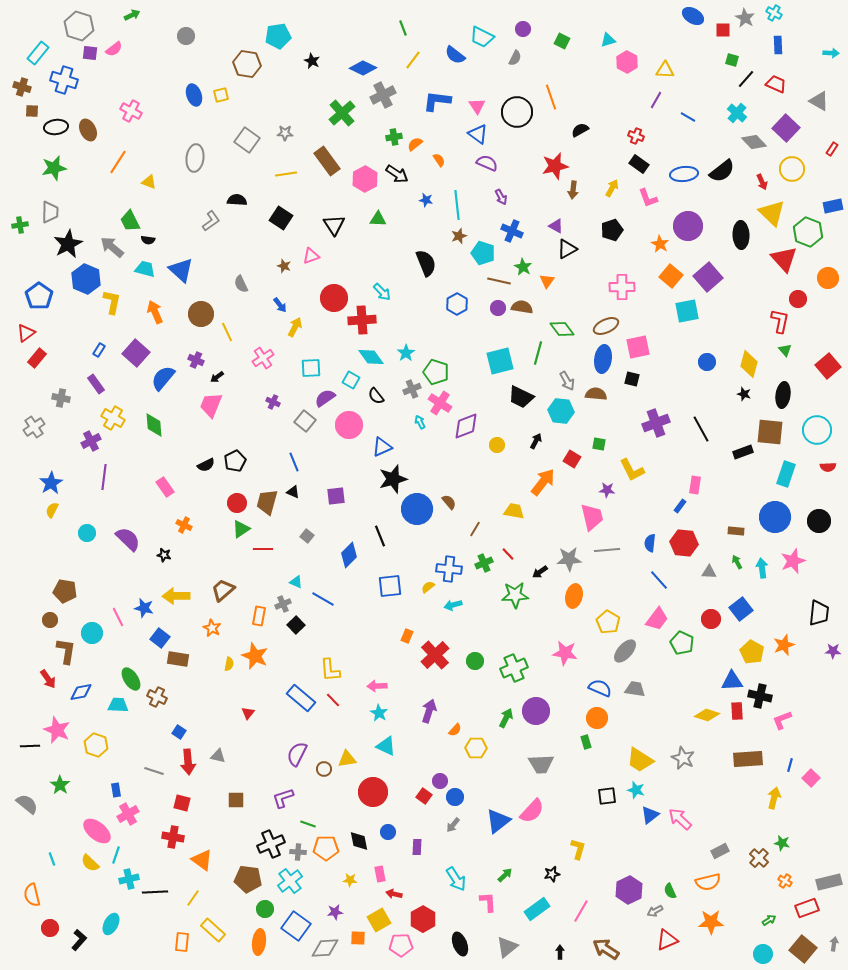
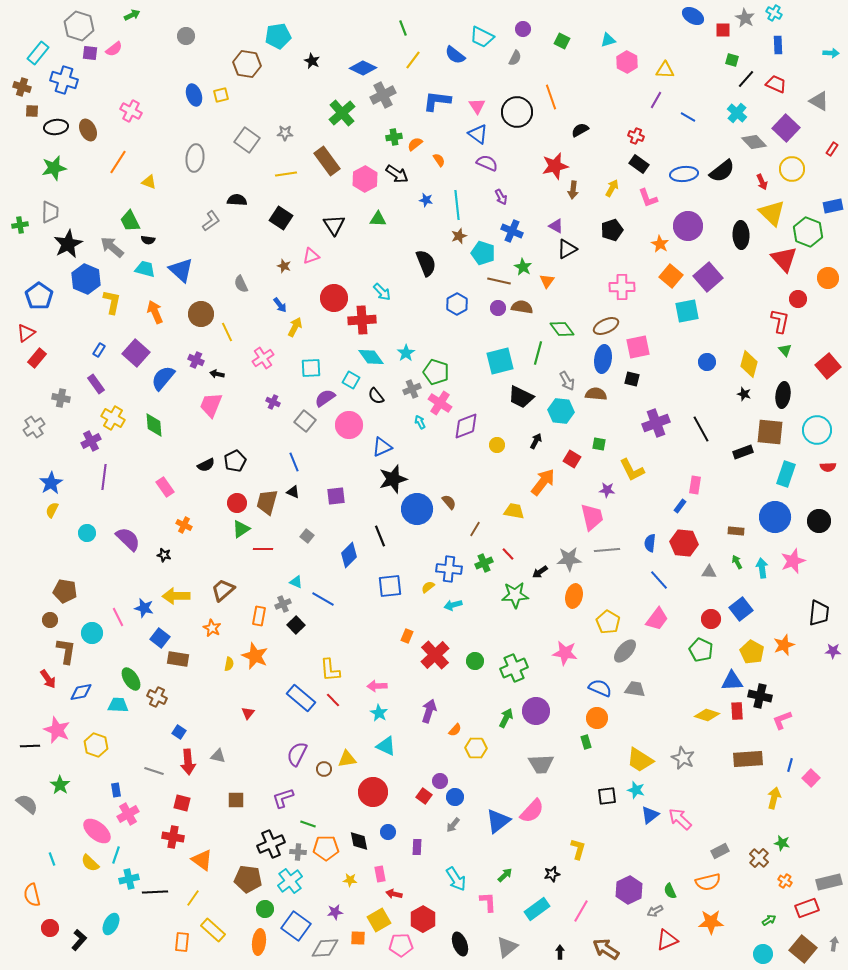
black arrow at (217, 377): moved 3 px up; rotated 48 degrees clockwise
green pentagon at (682, 643): moved 19 px right, 7 px down
